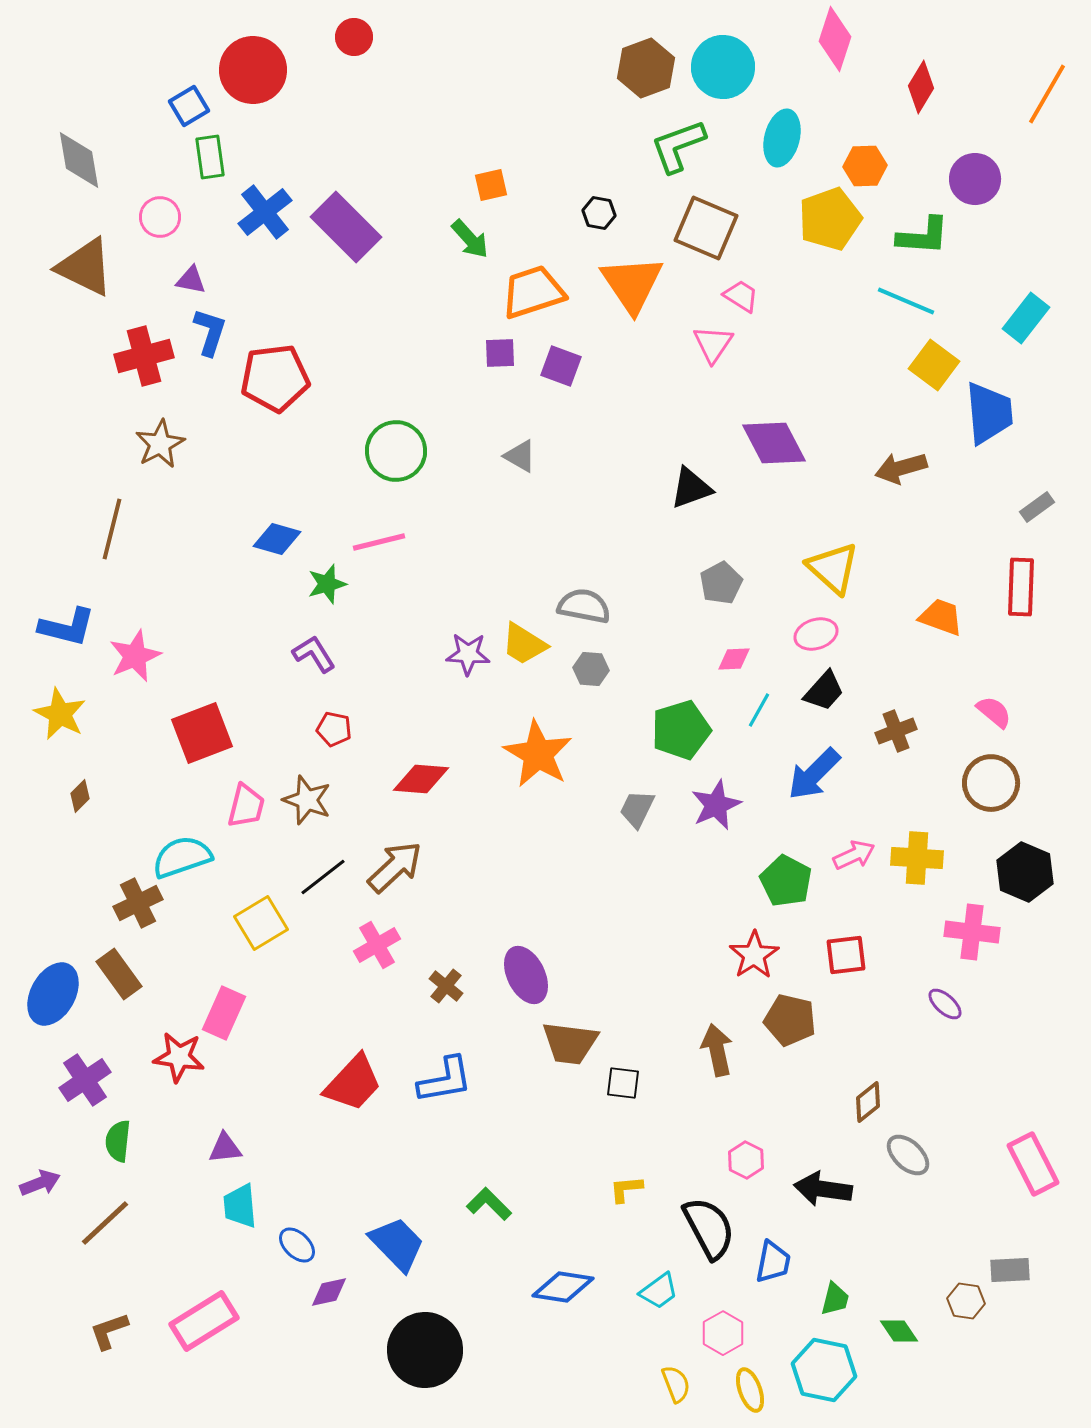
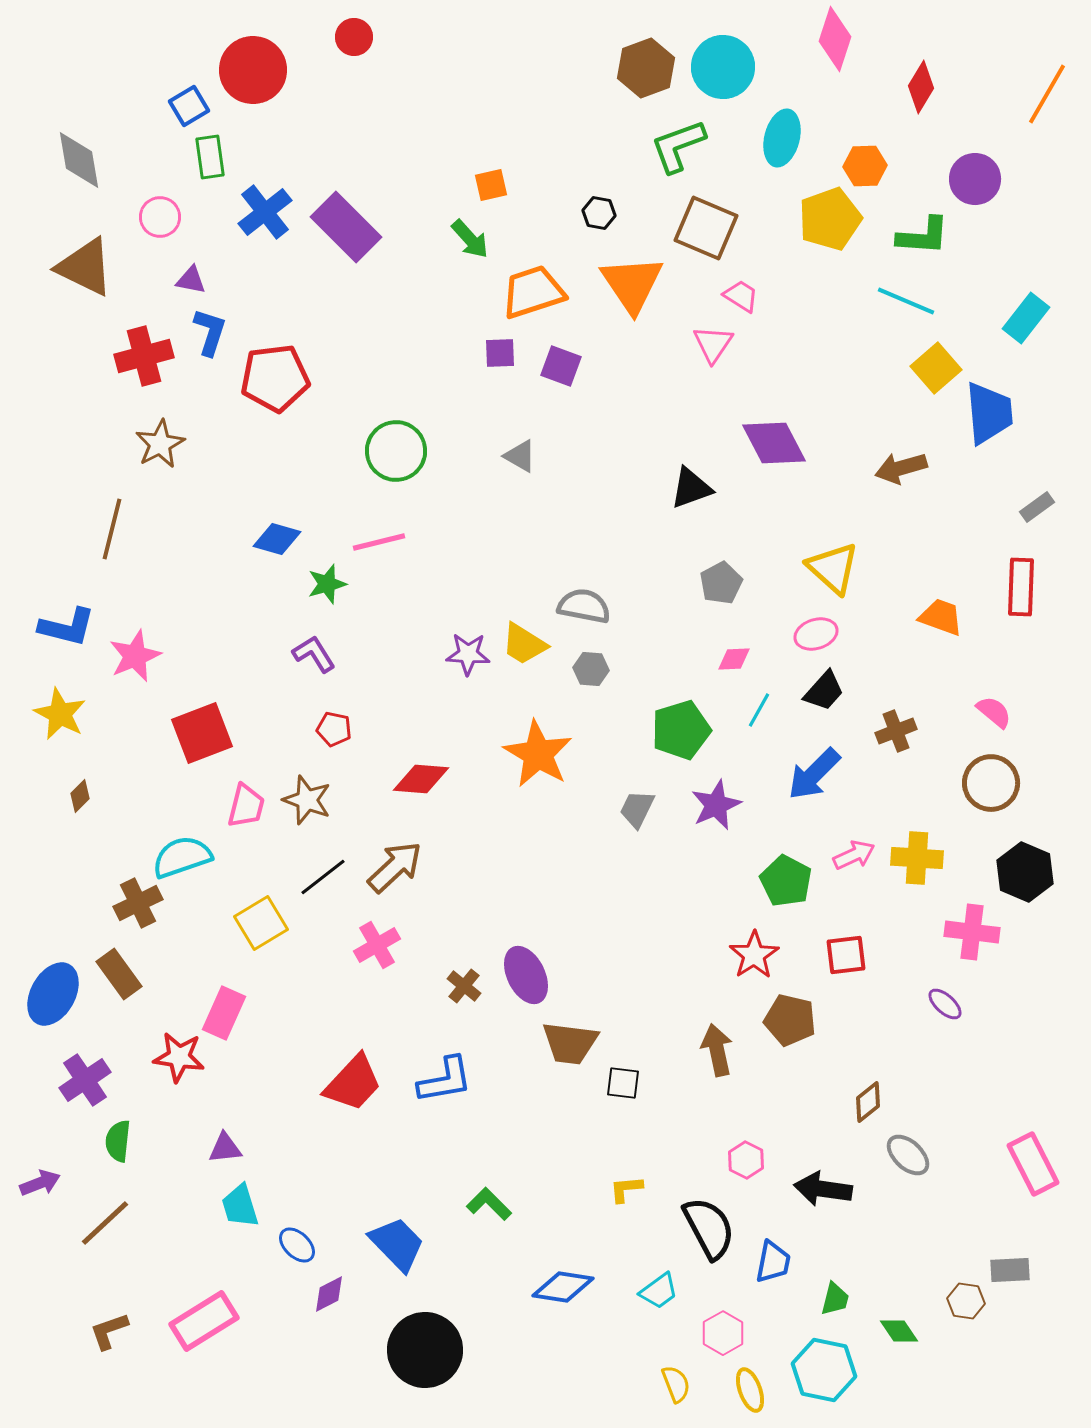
yellow square at (934, 365): moved 2 px right, 3 px down; rotated 12 degrees clockwise
brown cross at (446, 986): moved 18 px right
cyan trapezoid at (240, 1206): rotated 12 degrees counterclockwise
purple diamond at (329, 1292): moved 2 px down; rotated 15 degrees counterclockwise
